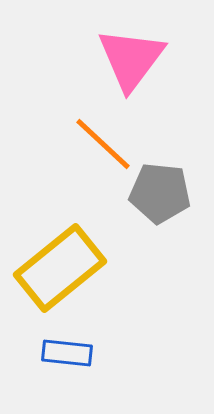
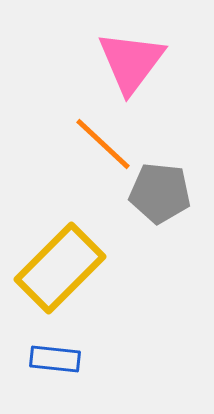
pink triangle: moved 3 px down
yellow rectangle: rotated 6 degrees counterclockwise
blue rectangle: moved 12 px left, 6 px down
